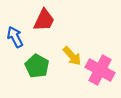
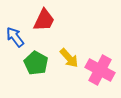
blue arrow: rotated 10 degrees counterclockwise
yellow arrow: moved 3 px left, 2 px down
green pentagon: moved 1 px left, 3 px up
